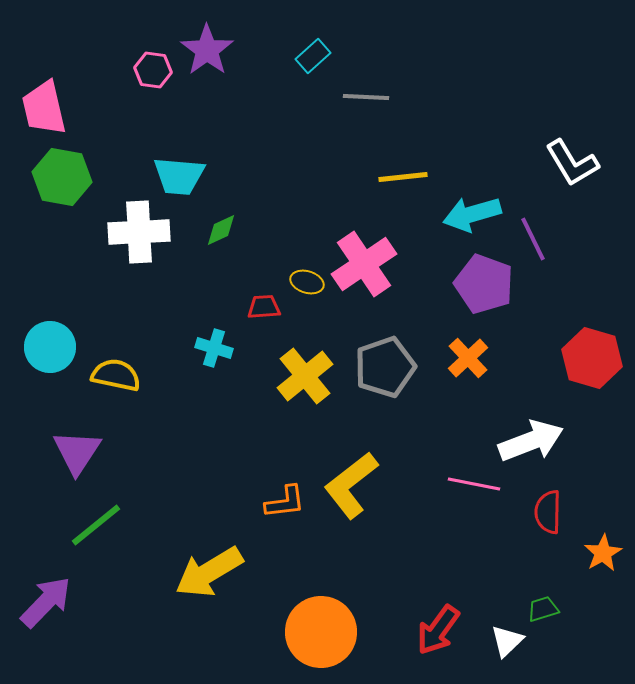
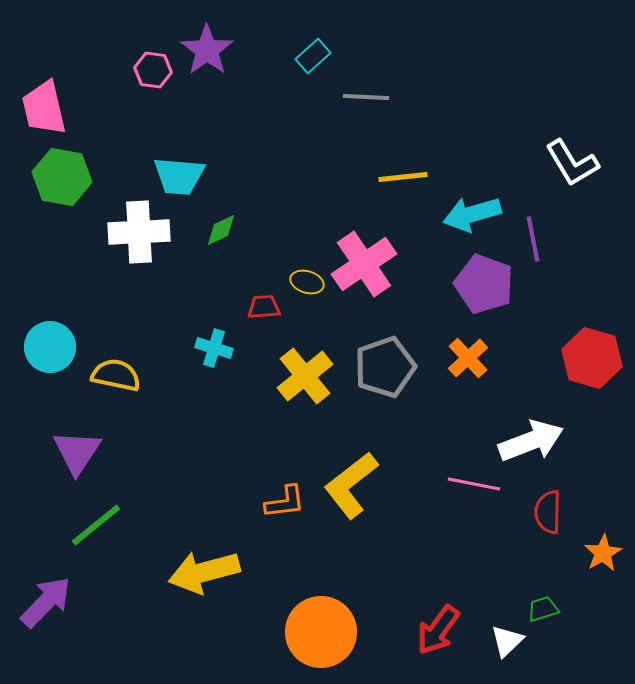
purple line: rotated 15 degrees clockwise
yellow arrow: moved 5 px left; rotated 16 degrees clockwise
